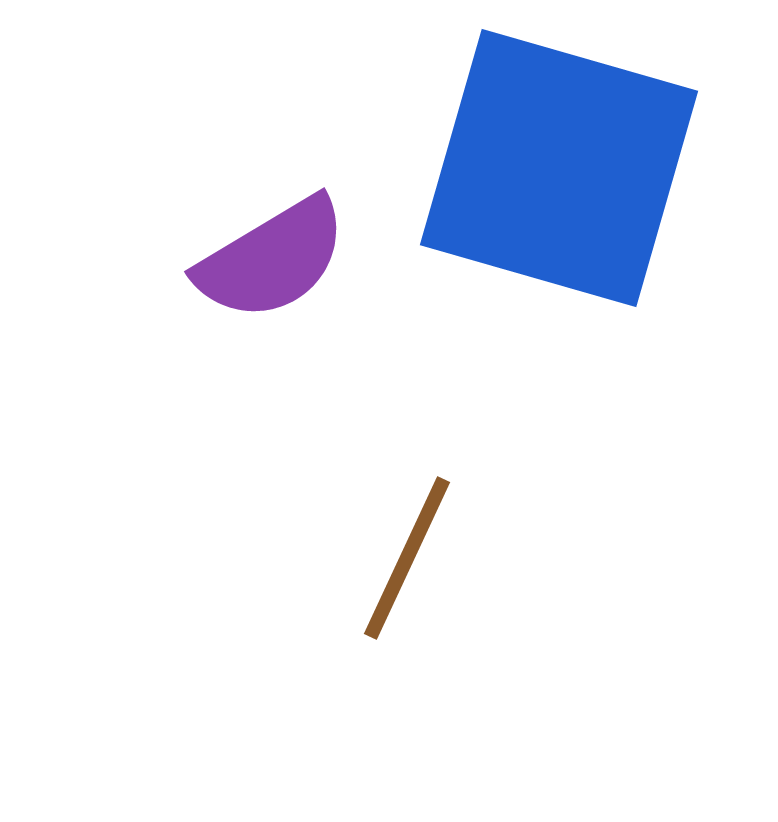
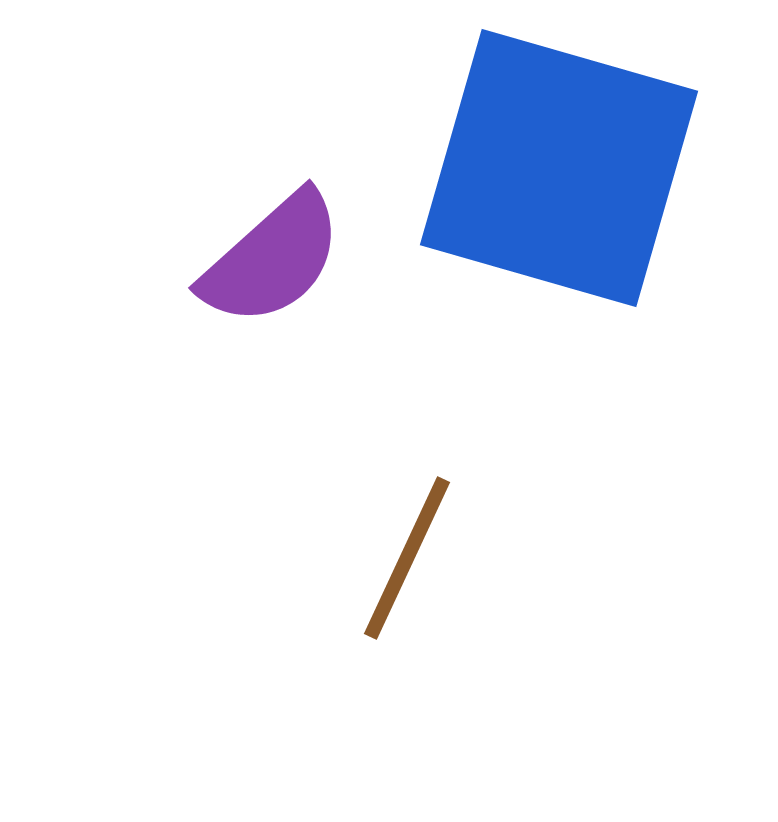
purple semicircle: rotated 11 degrees counterclockwise
